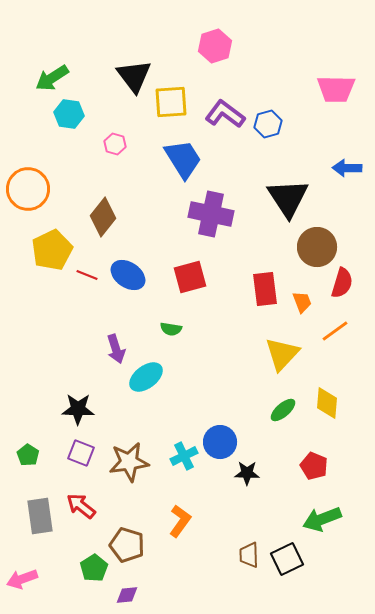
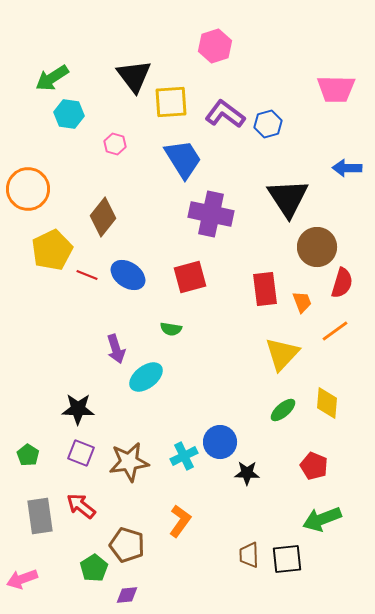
black square at (287, 559): rotated 20 degrees clockwise
